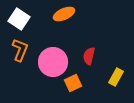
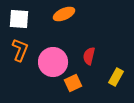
white square: rotated 30 degrees counterclockwise
